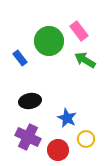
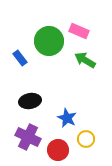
pink rectangle: rotated 30 degrees counterclockwise
